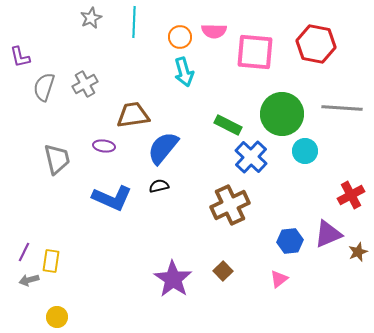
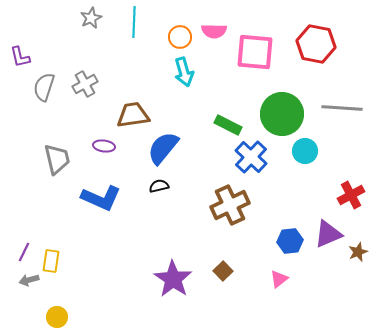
blue L-shape: moved 11 px left
